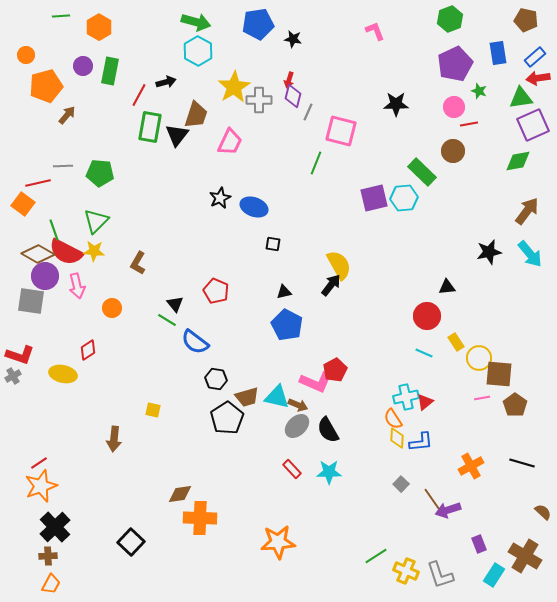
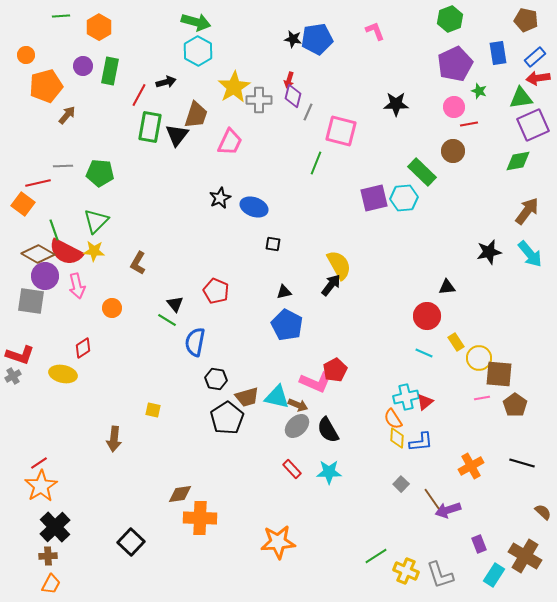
blue pentagon at (258, 24): moved 59 px right, 15 px down
blue semicircle at (195, 342): rotated 64 degrees clockwise
red diamond at (88, 350): moved 5 px left, 2 px up
orange star at (41, 486): rotated 12 degrees counterclockwise
